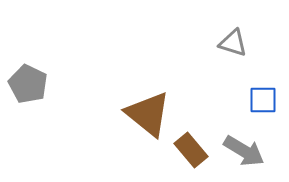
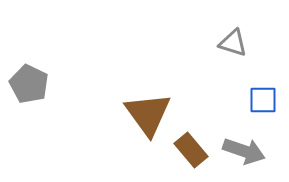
gray pentagon: moved 1 px right
brown triangle: rotated 15 degrees clockwise
gray arrow: rotated 12 degrees counterclockwise
